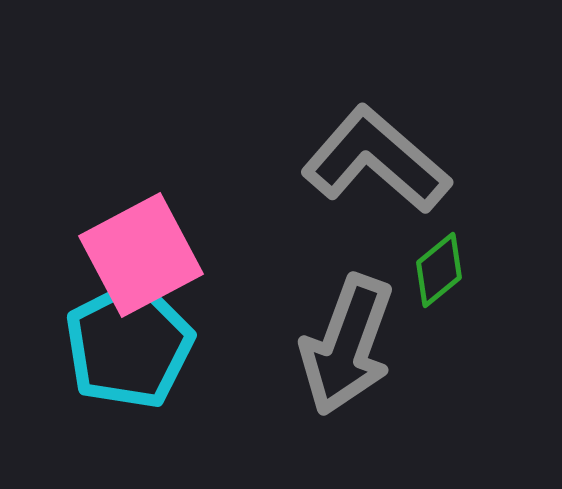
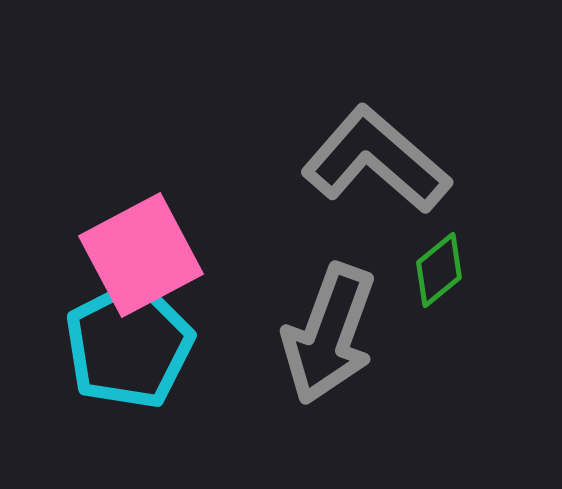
gray arrow: moved 18 px left, 11 px up
